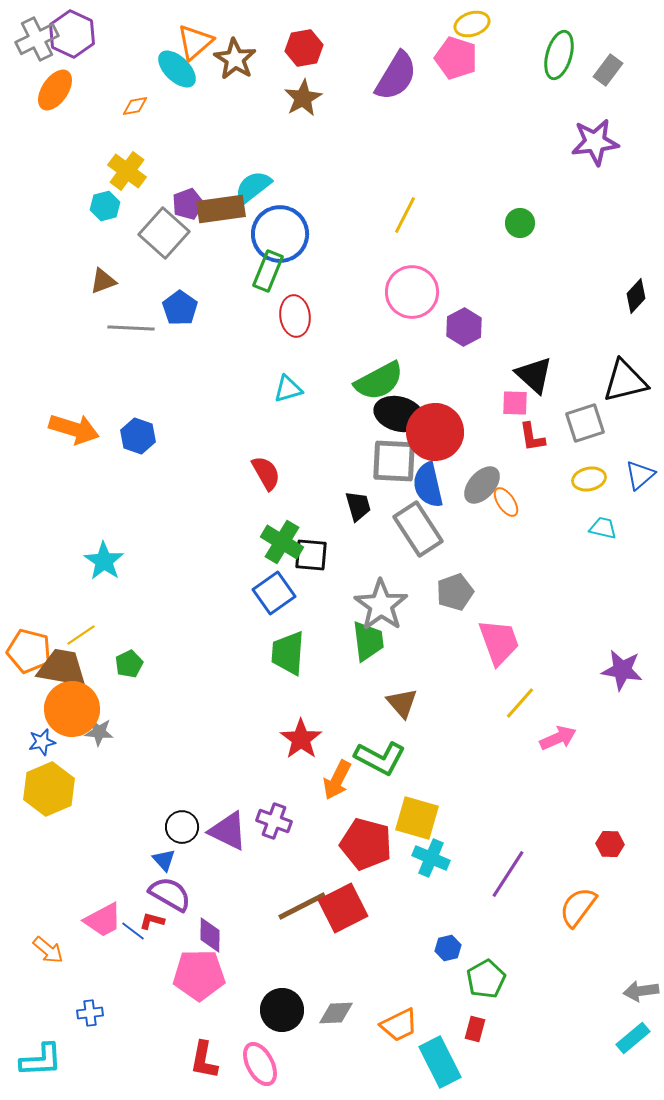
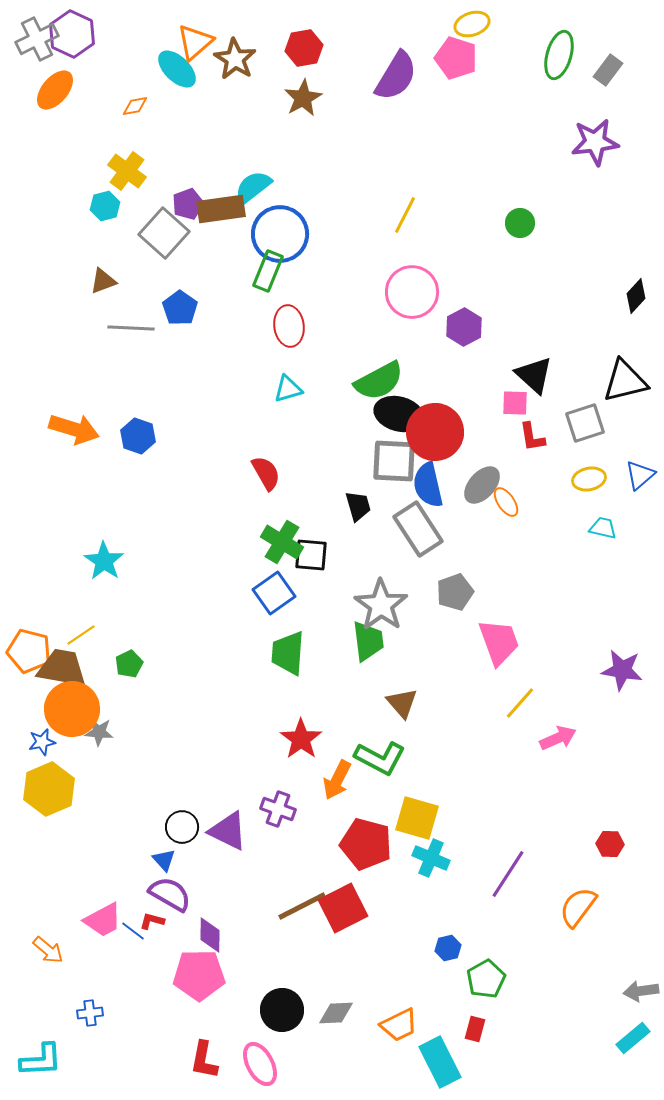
orange ellipse at (55, 90): rotated 6 degrees clockwise
red ellipse at (295, 316): moved 6 px left, 10 px down
purple cross at (274, 821): moved 4 px right, 12 px up
